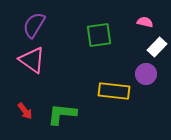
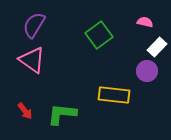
green square: rotated 28 degrees counterclockwise
purple circle: moved 1 px right, 3 px up
yellow rectangle: moved 4 px down
